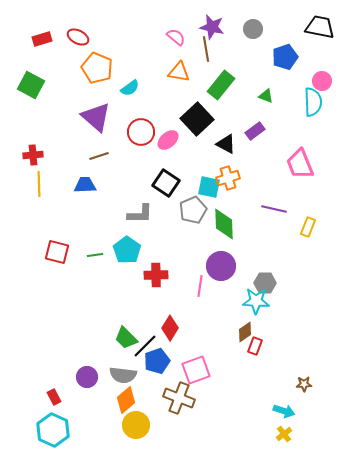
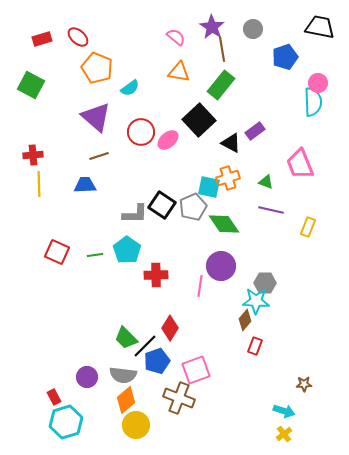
purple star at (212, 27): rotated 20 degrees clockwise
red ellipse at (78, 37): rotated 15 degrees clockwise
brown line at (206, 49): moved 16 px right
pink circle at (322, 81): moved 4 px left, 2 px down
green triangle at (266, 96): moved 86 px down
black square at (197, 119): moved 2 px right, 1 px down
black triangle at (226, 144): moved 5 px right, 1 px up
black square at (166, 183): moved 4 px left, 22 px down
purple line at (274, 209): moved 3 px left, 1 px down
gray pentagon at (193, 210): moved 3 px up
gray L-shape at (140, 214): moved 5 px left
green diamond at (224, 224): rotated 32 degrees counterclockwise
red square at (57, 252): rotated 10 degrees clockwise
brown diamond at (245, 332): moved 12 px up; rotated 15 degrees counterclockwise
cyan hexagon at (53, 430): moved 13 px right, 8 px up; rotated 20 degrees clockwise
